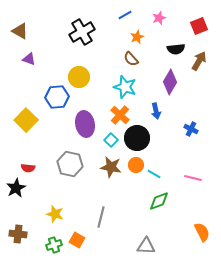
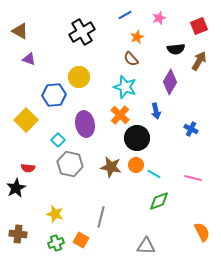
blue hexagon: moved 3 px left, 2 px up
cyan square: moved 53 px left
orange square: moved 4 px right
green cross: moved 2 px right, 2 px up
